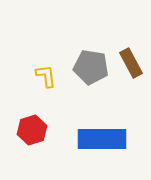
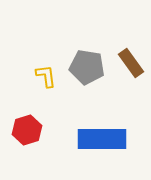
brown rectangle: rotated 8 degrees counterclockwise
gray pentagon: moved 4 px left
red hexagon: moved 5 px left
